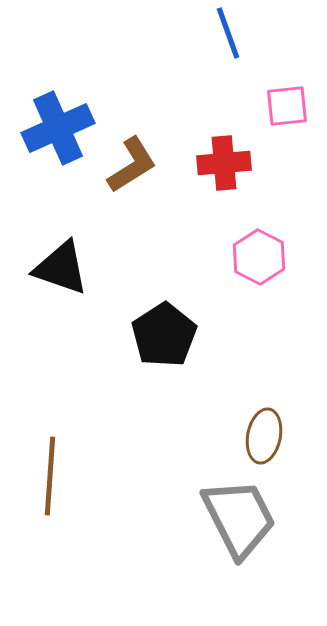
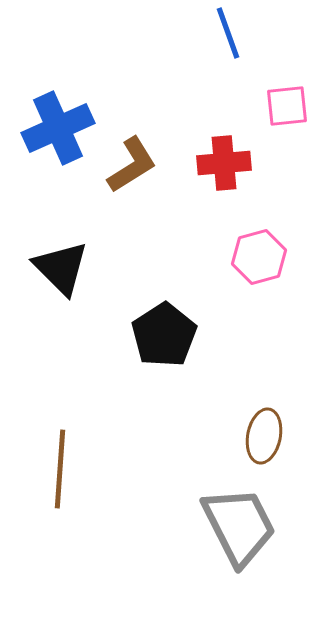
pink hexagon: rotated 18 degrees clockwise
black triangle: rotated 26 degrees clockwise
brown line: moved 10 px right, 7 px up
gray trapezoid: moved 8 px down
